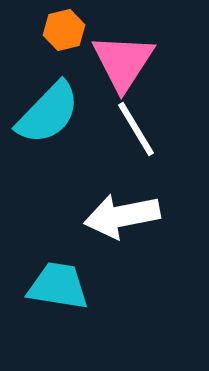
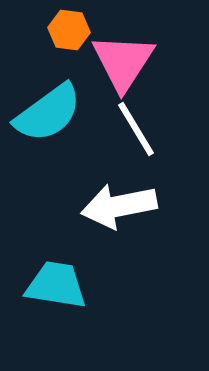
orange hexagon: moved 5 px right; rotated 21 degrees clockwise
cyan semicircle: rotated 10 degrees clockwise
white arrow: moved 3 px left, 10 px up
cyan trapezoid: moved 2 px left, 1 px up
